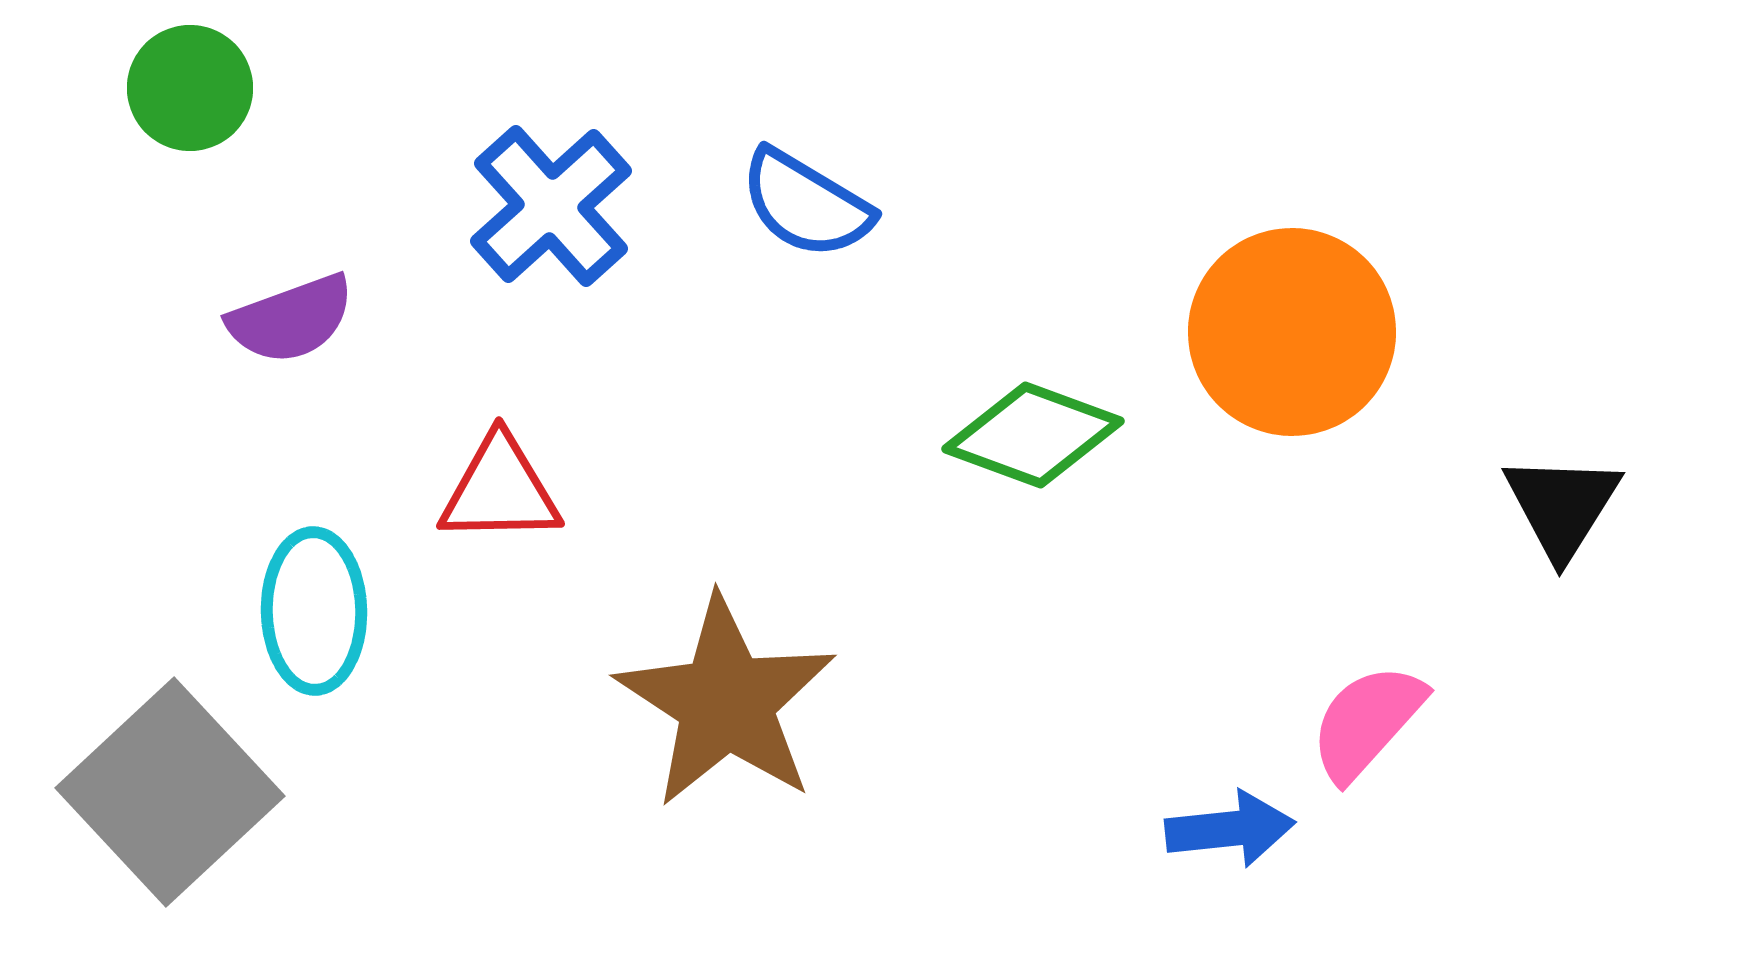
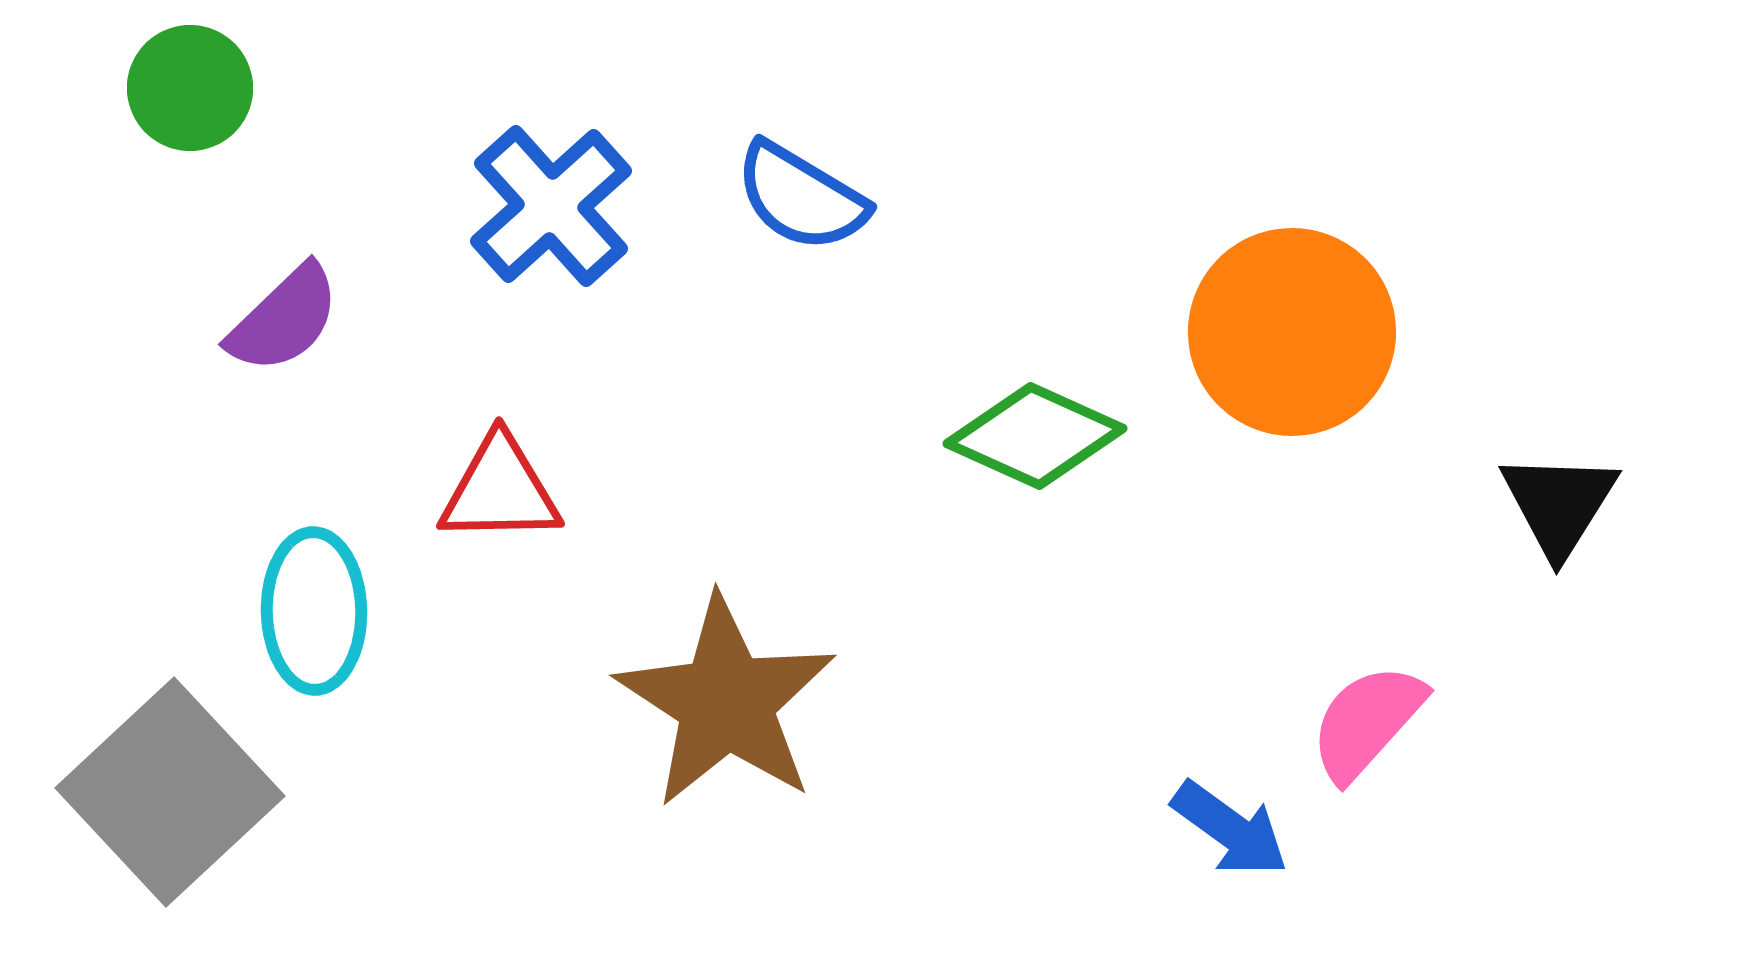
blue semicircle: moved 5 px left, 7 px up
purple semicircle: moved 7 px left; rotated 24 degrees counterclockwise
green diamond: moved 2 px right, 1 px down; rotated 4 degrees clockwise
black triangle: moved 3 px left, 2 px up
blue arrow: rotated 42 degrees clockwise
